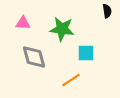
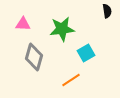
pink triangle: moved 1 px down
green star: rotated 15 degrees counterclockwise
cyan square: rotated 30 degrees counterclockwise
gray diamond: rotated 32 degrees clockwise
